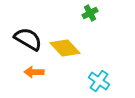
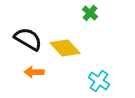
green cross: rotated 21 degrees counterclockwise
